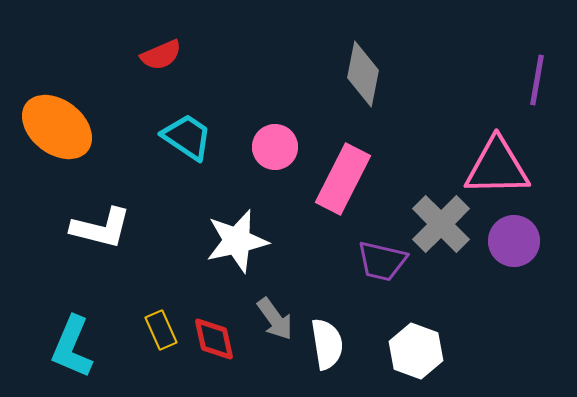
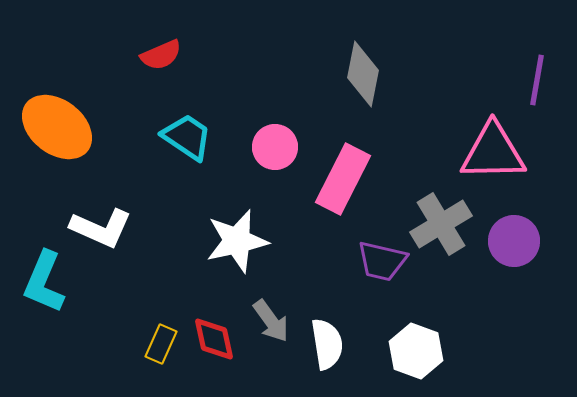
pink triangle: moved 4 px left, 15 px up
gray cross: rotated 14 degrees clockwise
white L-shape: rotated 10 degrees clockwise
gray arrow: moved 4 px left, 2 px down
yellow rectangle: moved 14 px down; rotated 48 degrees clockwise
cyan L-shape: moved 28 px left, 65 px up
